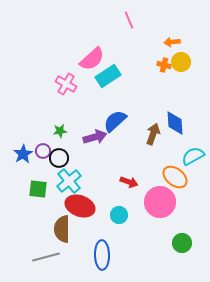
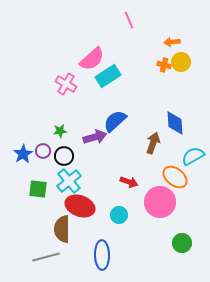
brown arrow: moved 9 px down
black circle: moved 5 px right, 2 px up
